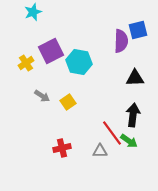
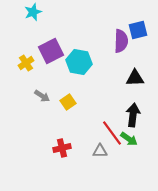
green arrow: moved 2 px up
